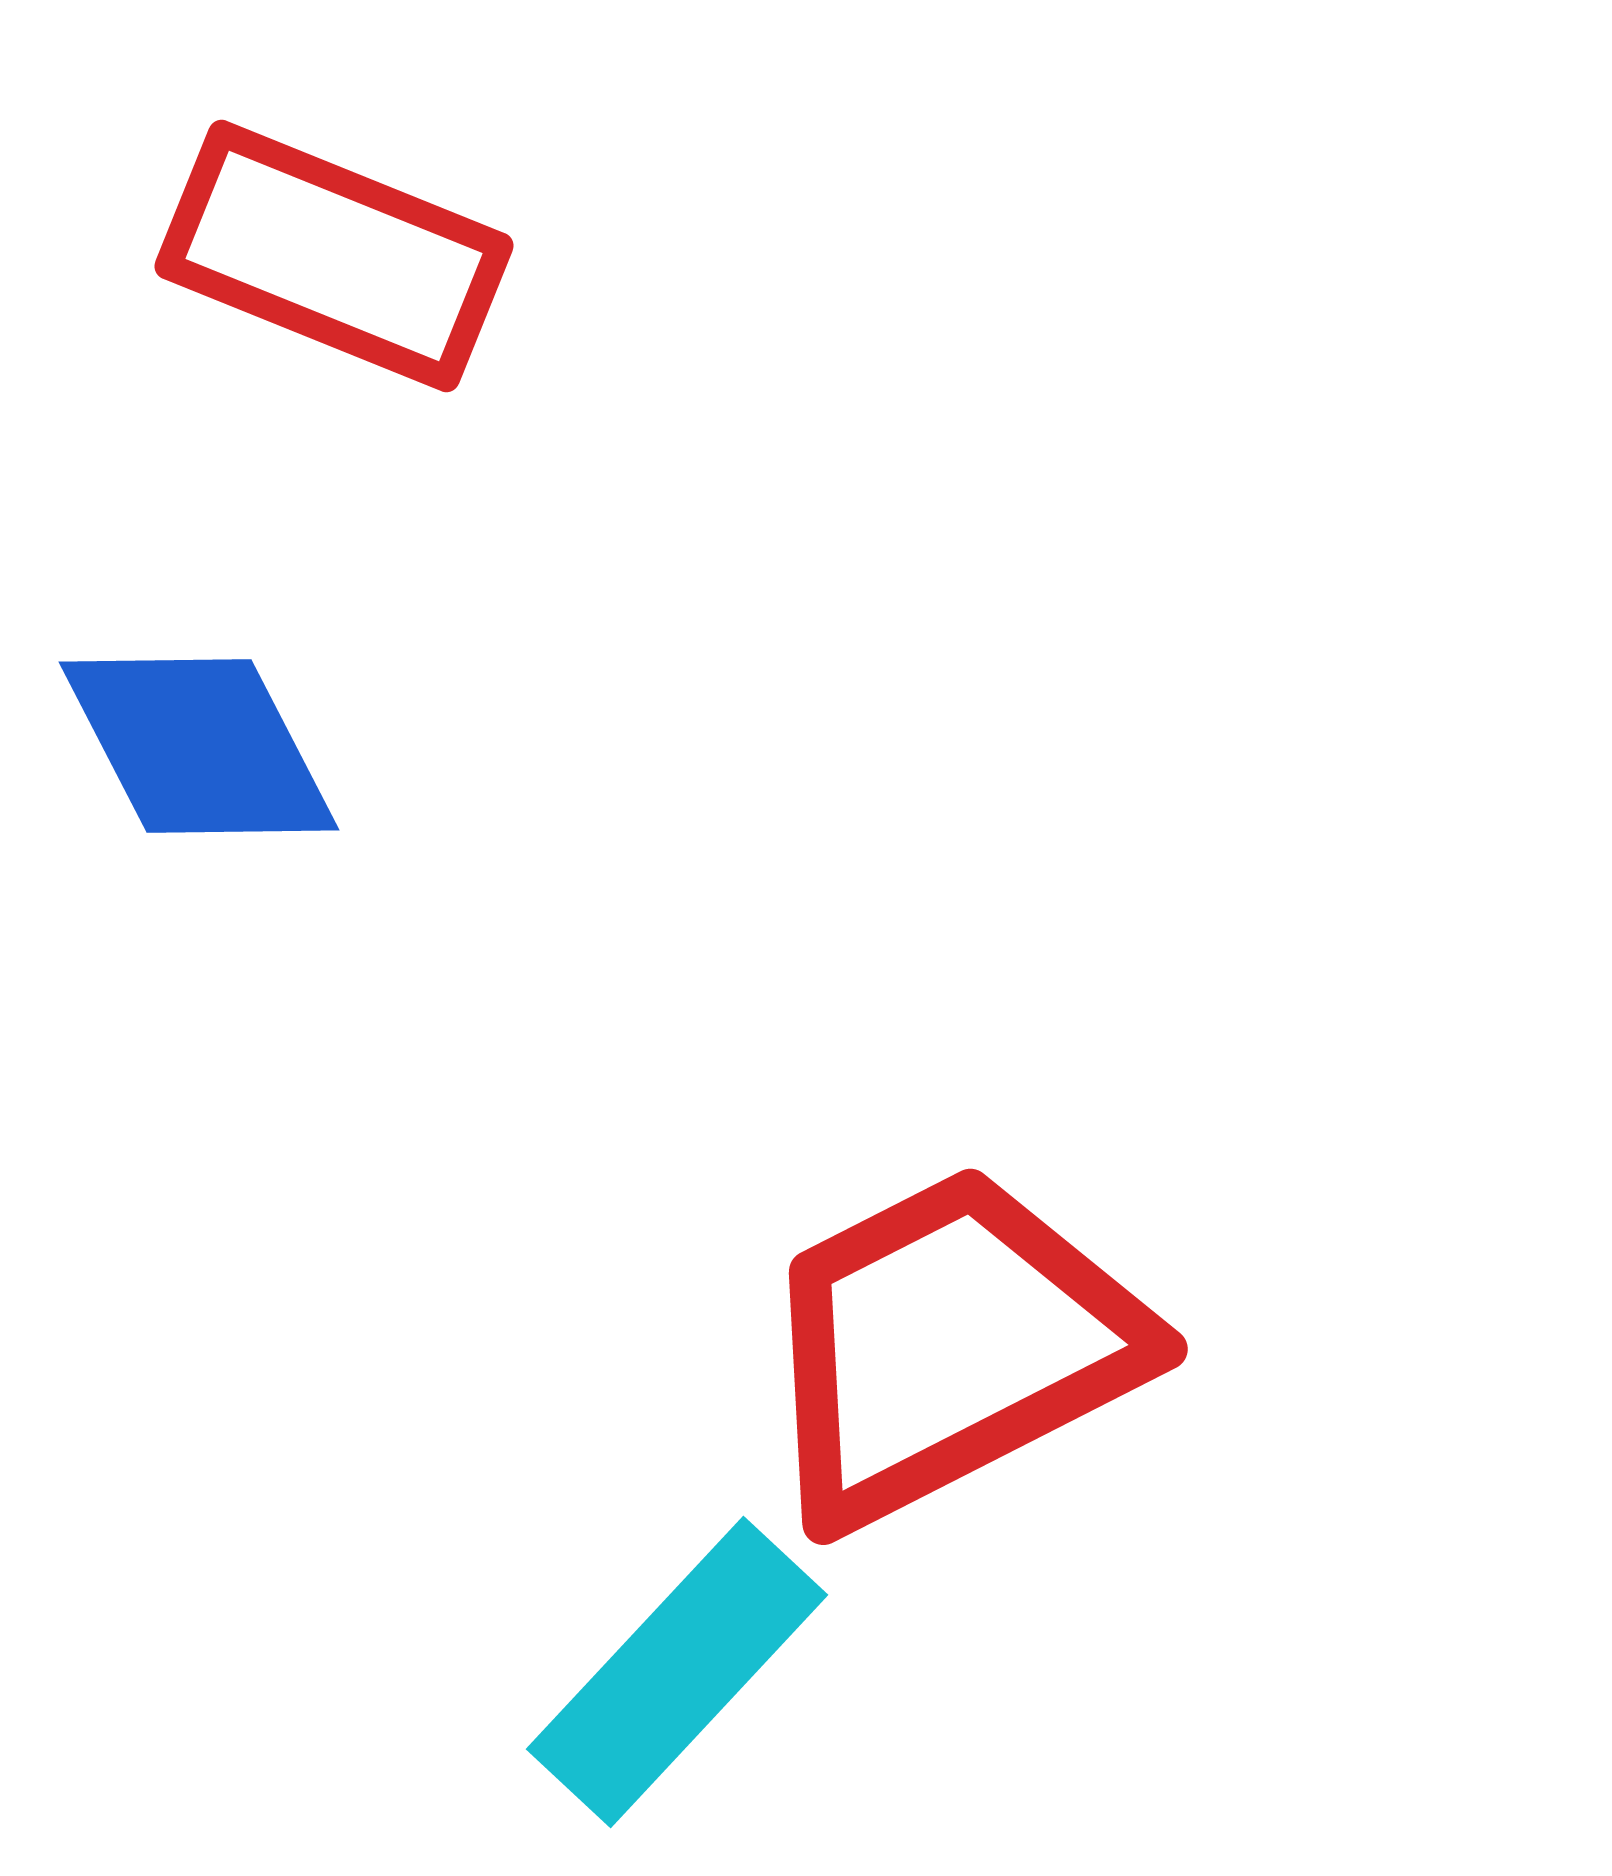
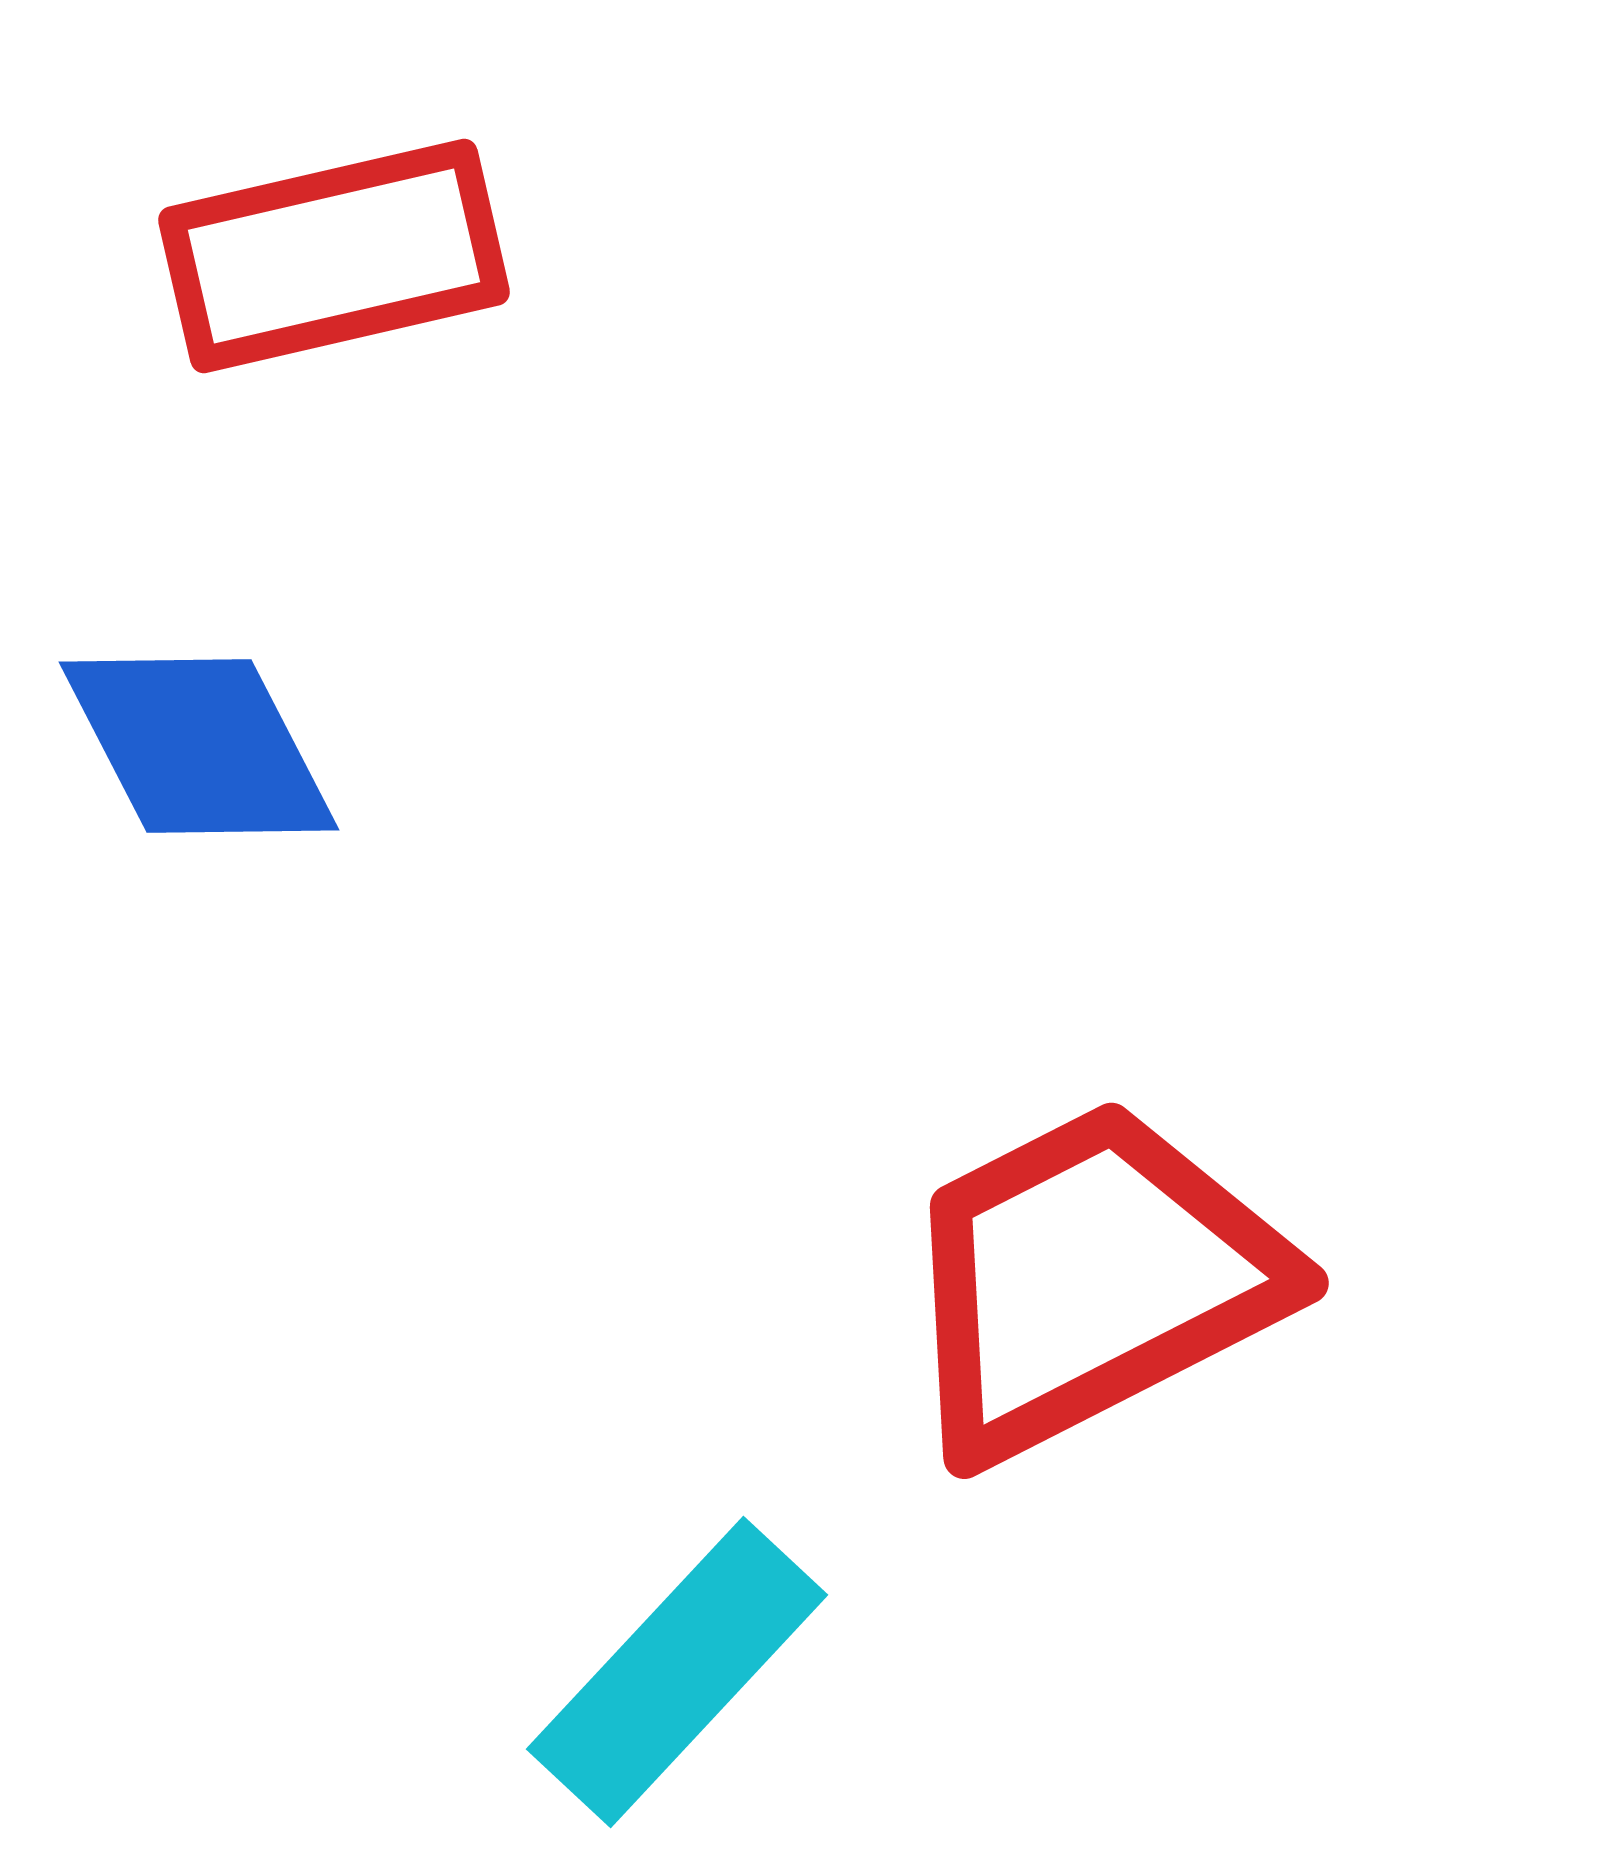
red rectangle: rotated 35 degrees counterclockwise
red trapezoid: moved 141 px right, 66 px up
